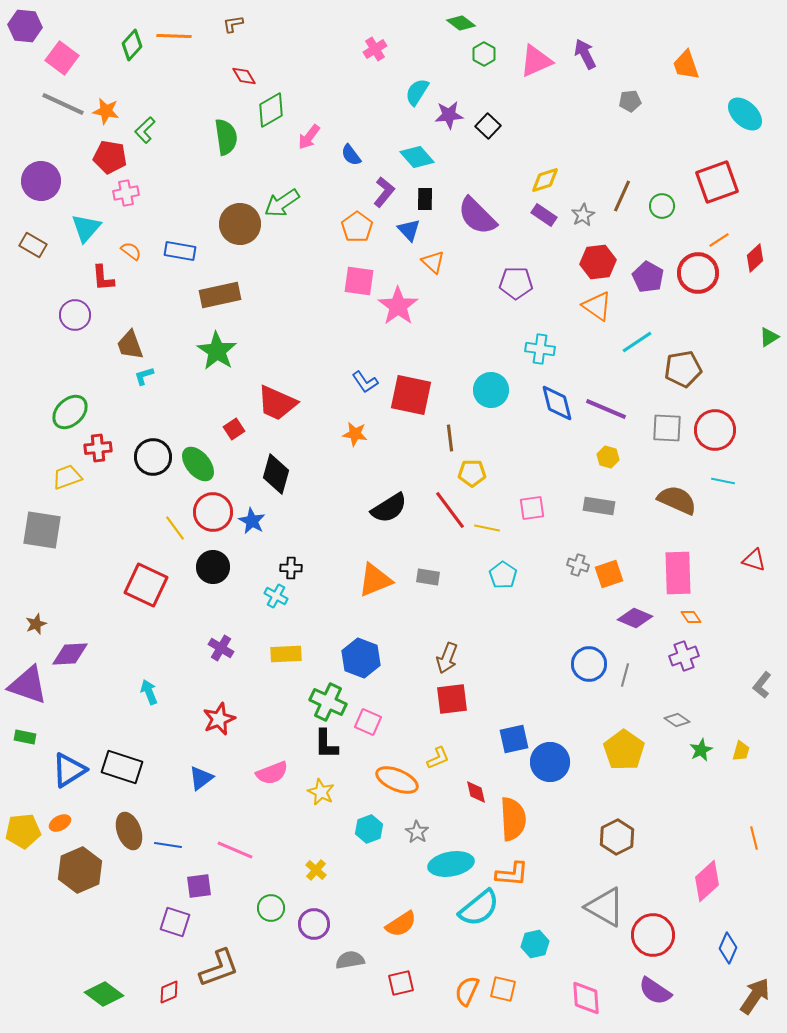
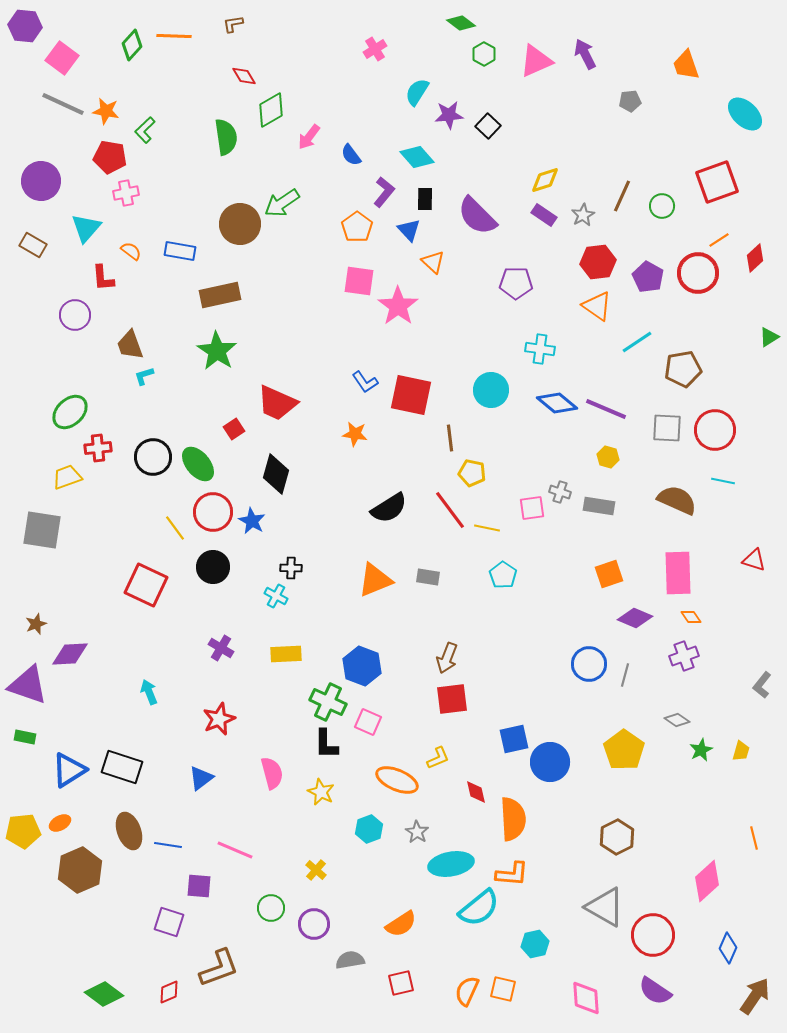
blue diamond at (557, 403): rotated 36 degrees counterclockwise
yellow pentagon at (472, 473): rotated 12 degrees clockwise
gray cross at (578, 565): moved 18 px left, 73 px up
blue hexagon at (361, 658): moved 1 px right, 8 px down
pink semicircle at (272, 773): rotated 84 degrees counterclockwise
purple square at (199, 886): rotated 12 degrees clockwise
purple square at (175, 922): moved 6 px left
